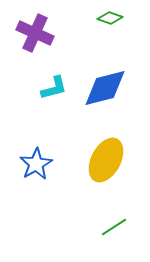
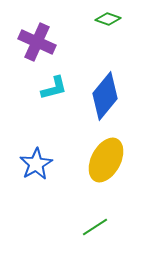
green diamond: moved 2 px left, 1 px down
purple cross: moved 2 px right, 9 px down
blue diamond: moved 8 px down; rotated 36 degrees counterclockwise
green line: moved 19 px left
